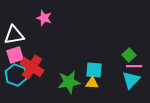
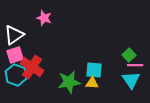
white triangle: rotated 25 degrees counterclockwise
pink line: moved 1 px right, 1 px up
cyan triangle: rotated 18 degrees counterclockwise
